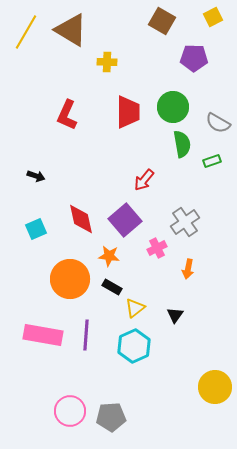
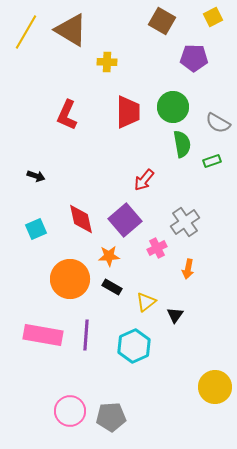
orange star: rotated 10 degrees counterclockwise
yellow triangle: moved 11 px right, 6 px up
